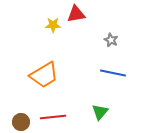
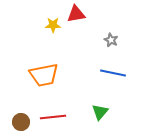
orange trapezoid: rotated 20 degrees clockwise
